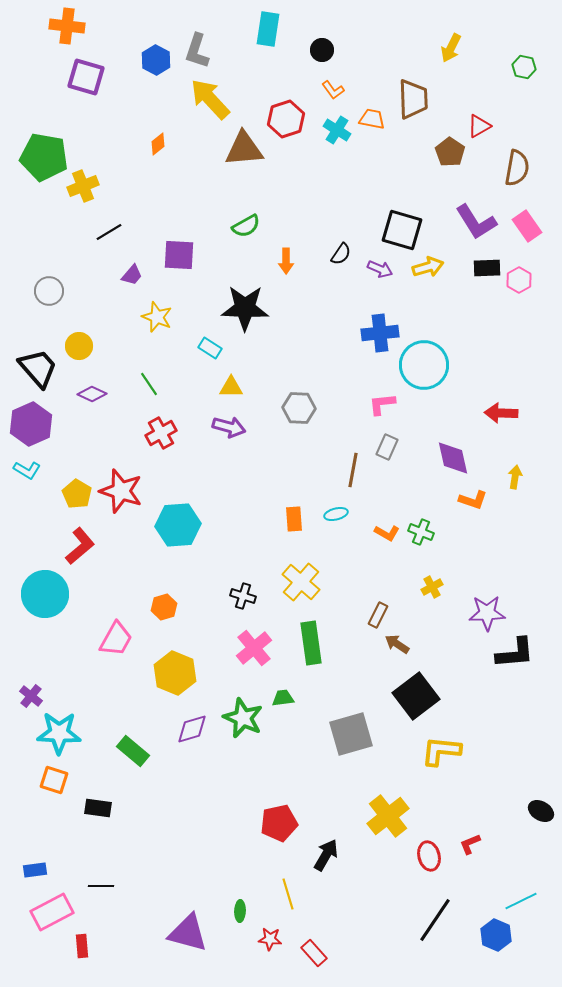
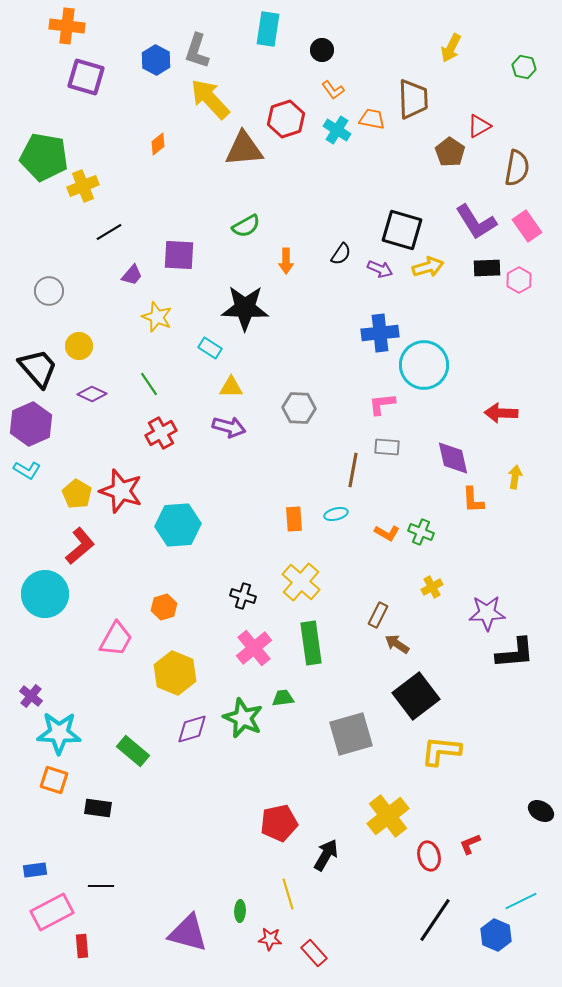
gray rectangle at (387, 447): rotated 70 degrees clockwise
orange L-shape at (473, 500): rotated 68 degrees clockwise
